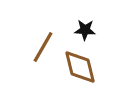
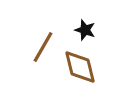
black star: rotated 15 degrees clockwise
